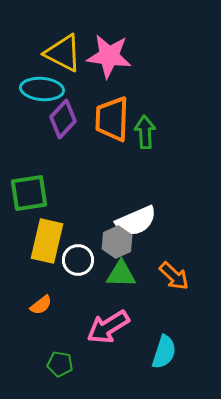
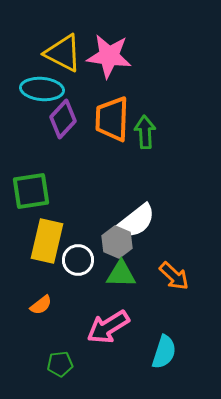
green square: moved 2 px right, 2 px up
white semicircle: rotated 15 degrees counterclockwise
gray hexagon: rotated 12 degrees counterclockwise
green pentagon: rotated 15 degrees counterclockwise
